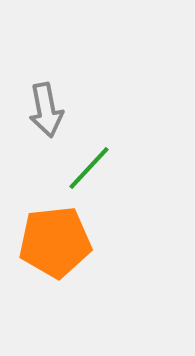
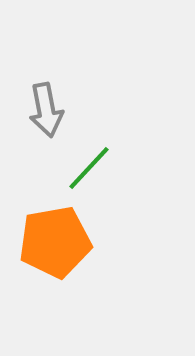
orange pentagon: rotated 4 degrees counterclockwise
